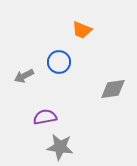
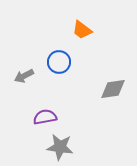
orange trapezoid: rotated 15 degrees clockwise
